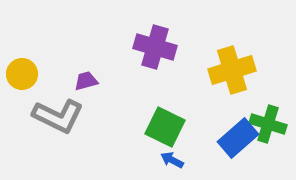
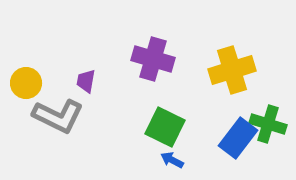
purple cross: moved 2 px left, 12 px down
yellow circle: moved 4 px right, 9 px down
purple trapezoid: rotated 65 degrees counterclockwise
blue rectangle: rotated 12 degrees counterclockwise
